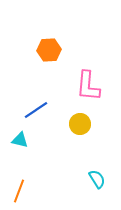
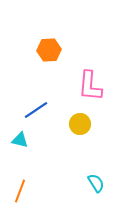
pink L-shape: moved 2 px right
cyan semicircle: moved 1 px left, 4 px down
orange line: moved 1 px right
